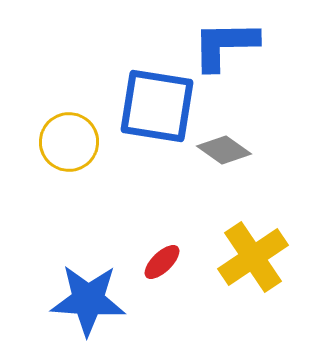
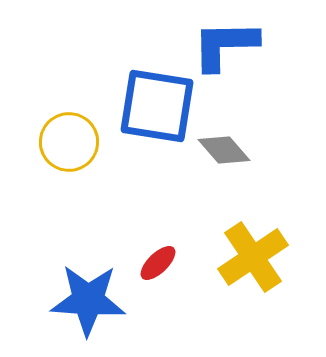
gray diamond: rotated 14 degrees clockwise
red ellipse: moved 4 px left, 1 px down
